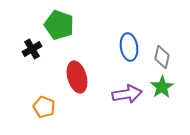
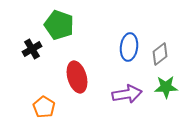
blue ellipse: rotated 16 degrees clockwise
gray diamond: moved 2 px left, 3 px up; rotated 40 degrees clockwise
green star: moved 4 px right; rotated 30 degrees clockwise
orange pentagon: rotated 10 degrees clockwise
